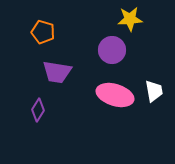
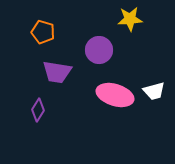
purple circle: moved 13 px left
white trapezoid: rotated 85 degrees clockwise
